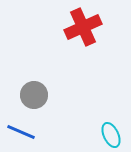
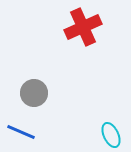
gray circle: moved 2 px up
